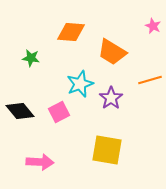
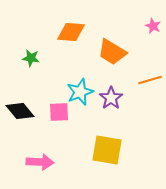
cyan star: moved 8 px down
pink square: rotated 25 degrees clockwise
